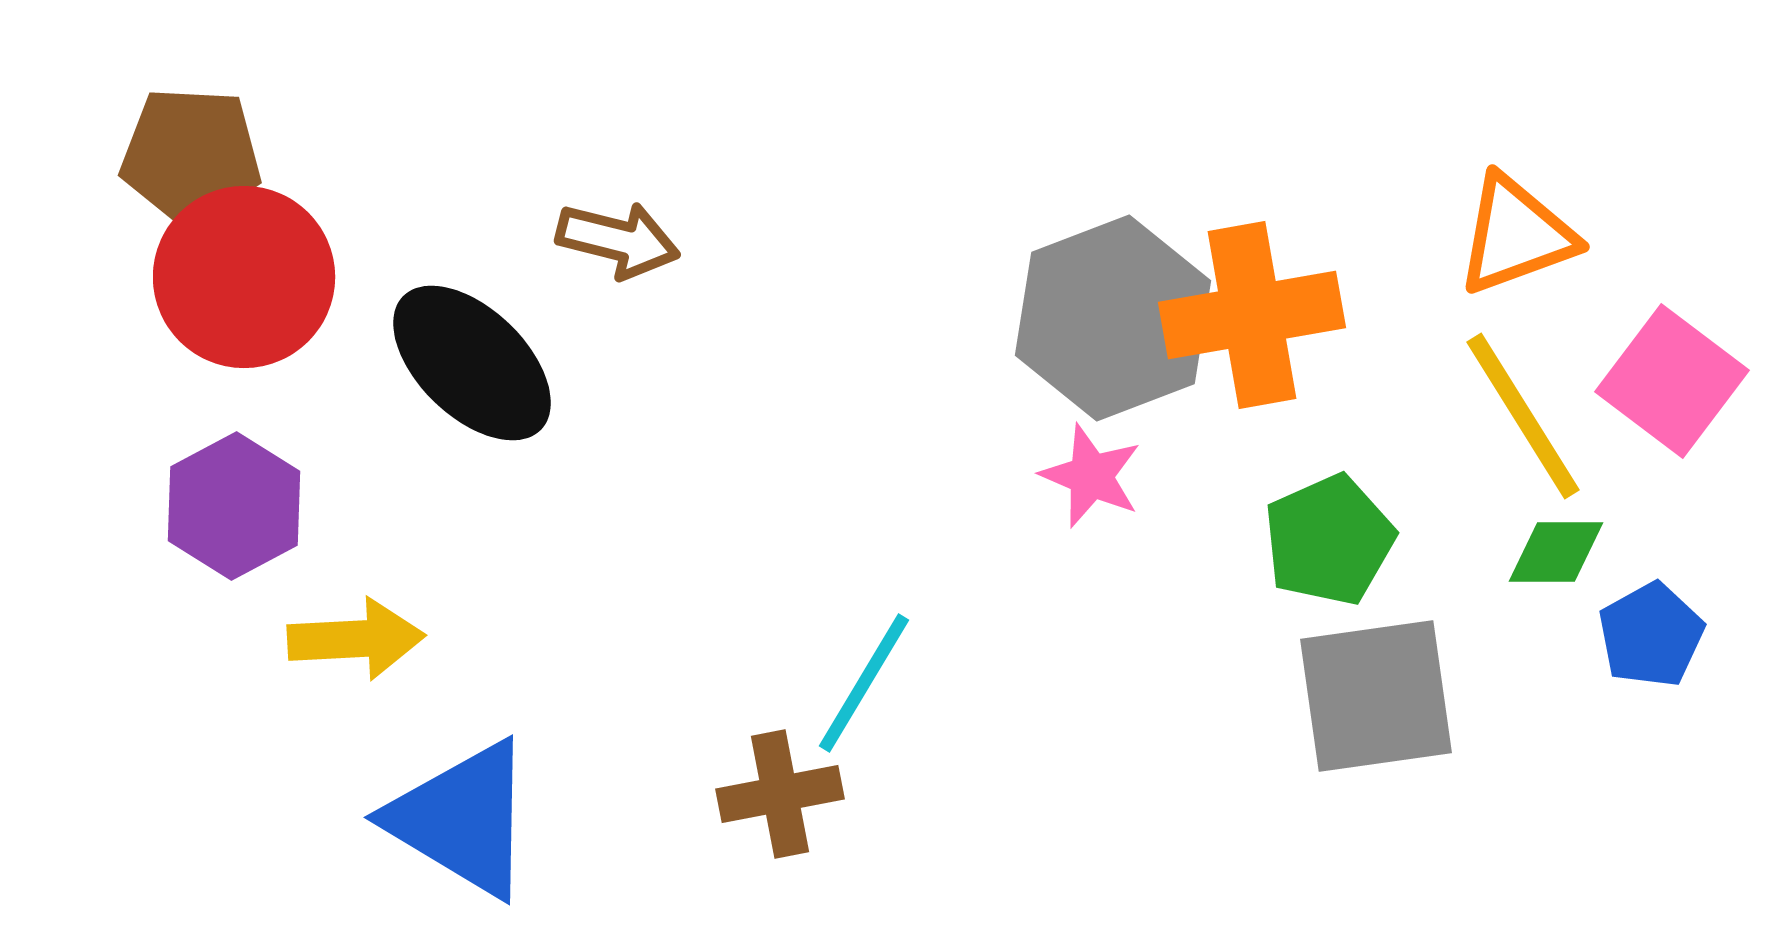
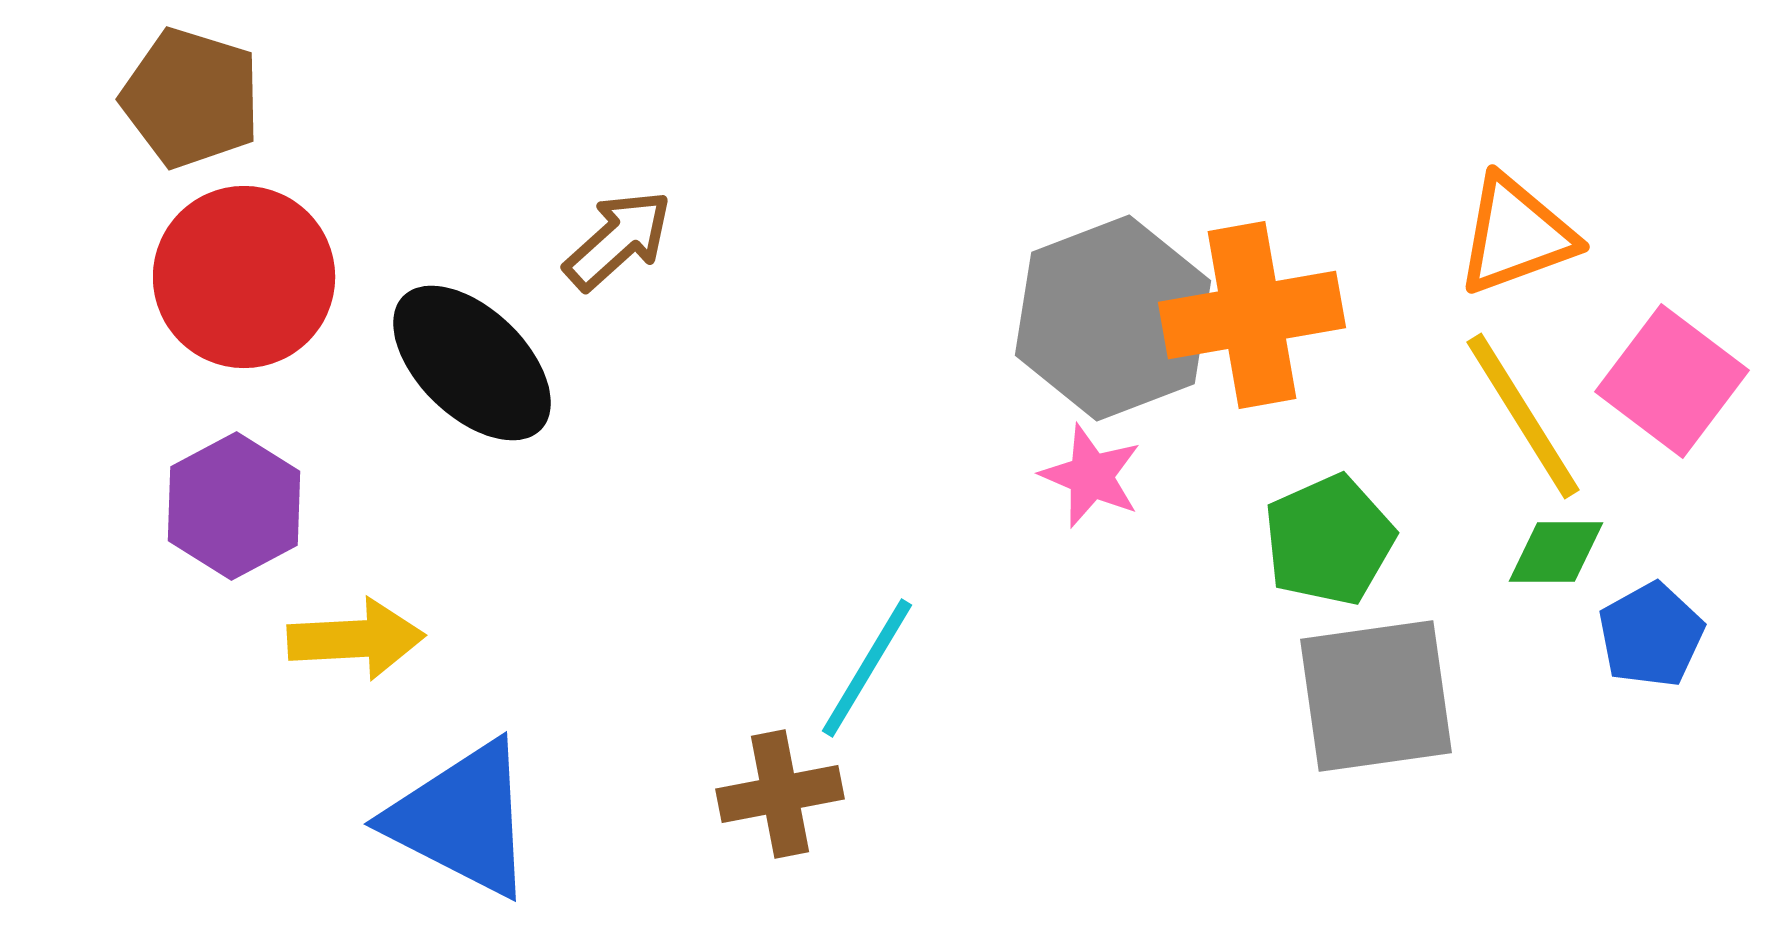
brown pentagon: moved 58 px up; rotated 14 degrees clockwise
brown arrow: rotated 56 degrees counterclockwise
cyan line: moved 3 px right, 15 px up
blue triangle: rotated 4 degrees counterclockwise
